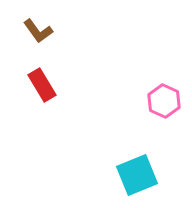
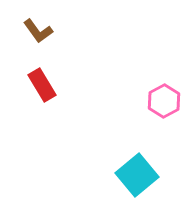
pink hexagon: rotated 8 degrees clockwise
cyan square: rotated 18 degrees counterclockwise
